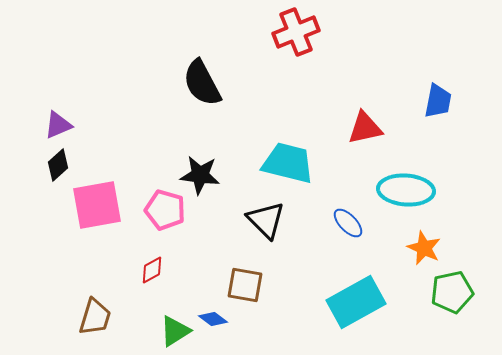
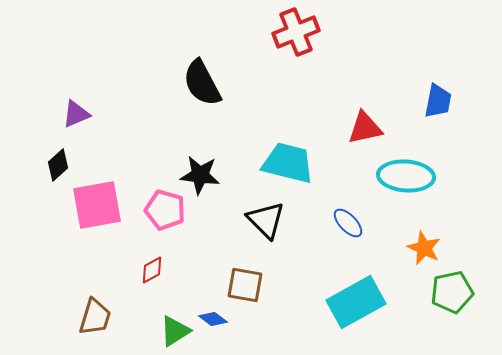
purple triangle: moved 18 px right, 11 px up
cyan ellipse: moved 14 px up
